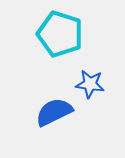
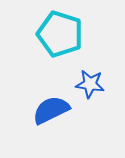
blue semicircle: moved 3 px left, 2 px up
